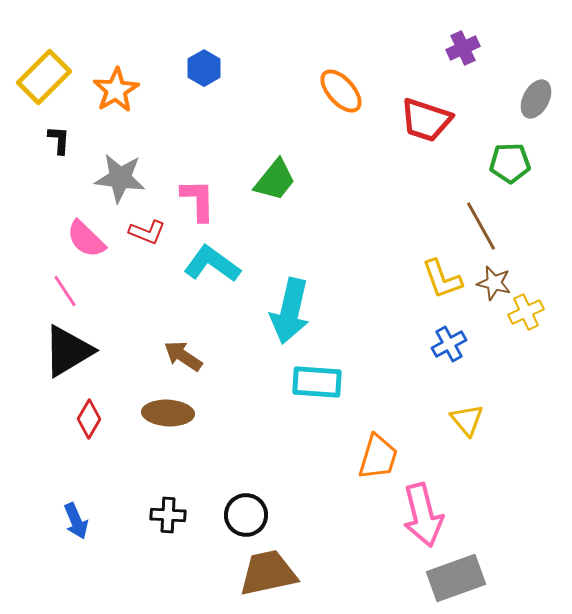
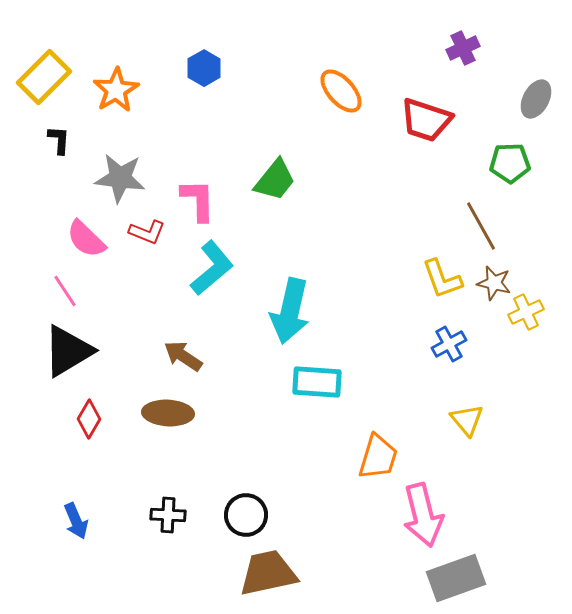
cyan L-shape: moved 4 px down; rotated 104 degrees clockwise
